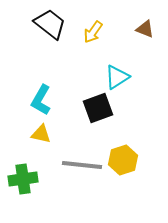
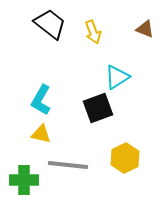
yellow arrow: rotated 55 degrees counterclockwise
yellow hexagon: moved 2 px right, 2 px up; rotated 8 degrees counterclockwise
gray line: moved 14 px left
green cross: moved 1 px right, 1 px down; rotated 8 degrees clockwise
